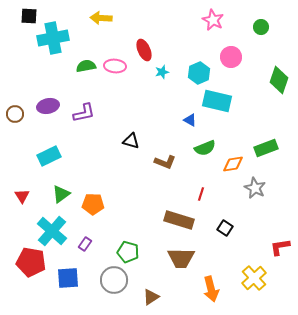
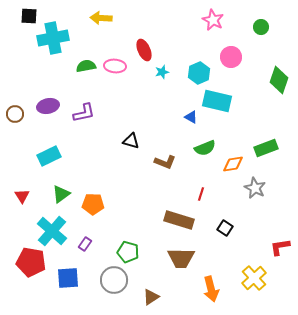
blue triangle at (190, 120): moved 1 px right, 3 px up
